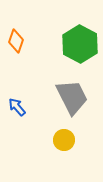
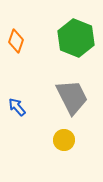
green hexagon: moved 4 px left, 6 px up; rotated 6 degrees counterclockwise
